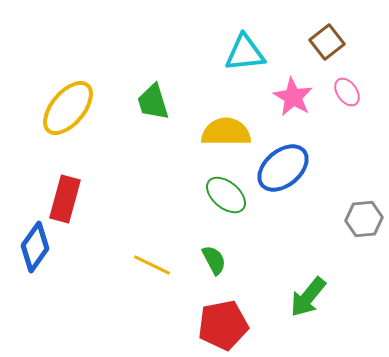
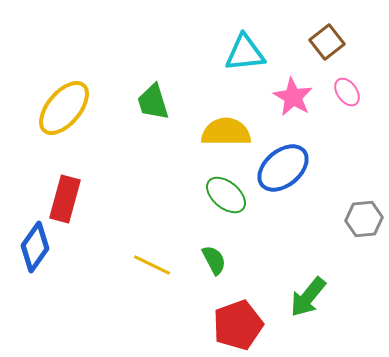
yellow ellipse: moved 4 px left
red pentagon: moved 15 px right; rotated 9 degrees counterclockwise
